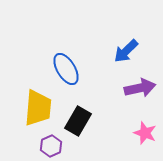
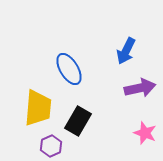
blue arrow: rotated 20 degrees counterclockwise
blue ellipse: moved 3 px right
